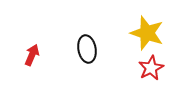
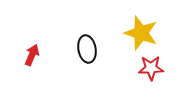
yellow star: moved 6 px left
red star: rotated 25 degrees clockwise
